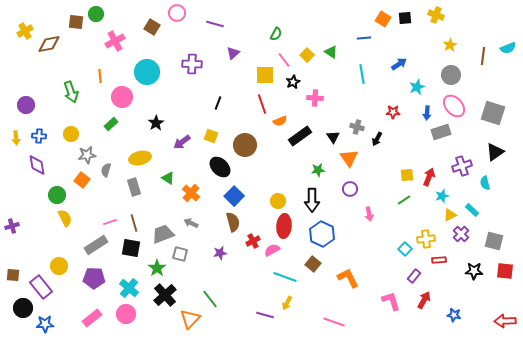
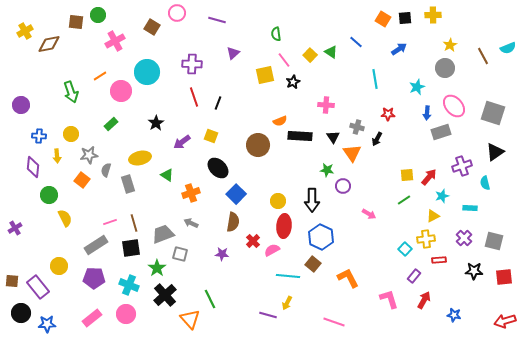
green circle at (96, 14): moved 2 px right, 1 px down
yellow cross at (436, 15): moved 3 px left; rotated 21 degrees counterclockwise
purple line at (215, 24): moved 2 px right, 4 px up
green semicircle at (276, 34): rotated 144 degrees clockwise
blue line at (364, 38): moved 8 px left, 4 px down; rotated 48 degrees clockwise
yellow square at (307, 55): moved 3 px right
brown line at (483, 56): rotated 36 degrees counterclockwise
blue arrow at (399, 64): moved 15 px up
cyan line at (362, 74): moved 13 px right, 5 px down
yellow square at (265, 75): rotated 12 degrees counterclockwise
gray circle at (451, 75): moved 6 px left, 7 px up
orange line at (100, 76): rotated 64 degrees clockwise
pink circle at (122, 97): moved 1 px left, 6 px up
pink cross at (315, 98): moved 11 px right, 7 px down
red line at (262, 104): moved 68 px left, 7 px up
purple circle at (26, 105): moved 5 px left
red star at (393, 112): moved 5 px left, 2 px down
black rectangle at (300, 136): rotated 40 degrees clockwise
yellow arrow at (16, 138): moved 41 px right, 18 px down
brown circle at (245, 145): moved 13 px right
gray star at (87, 155): moved 2 px right
orange triangle at (349, 158): moved 3 px right, 5 px up
purple diamond at (37, 165): moved 4 px left, 2 px down; rotated 15 degrees clockwise
black ellipse at (220, 167): moved 2 px left, 1 px down
green star at (318, 170): moved 9 px right; rotated 16 degrees clockwise
red arrow at (429, 177): rotated 18 degrees clockwise
green triangle at (168, 178): moved 1 px left, 3 px up
gray rectangle at (134, 187): moved 6 px left, 3 px up
purple circle at (350, 189): moved 7 px left, 3 px up
orange cross at (191, 193): rotated 30 degrees clockwise
green circle at (57, 195): moved 8 px left
blue square at (234, 196): moved 2 px right, 2 px up
cyan rectangle at (472, 210): moved 2 px left, 2 px up; rotated 40 degrees counterclockwise
pink arrow at (369, 214): rotated 48 degrees counterclockwise
yellow triangle at (450, 215): moved 17 px left, 1 px down
brown semicircle at (233, 222): rotated 24 degrees clockwise
purple cross at (12, 226): moved 3 px right, 2 px down; rotated 16 degrees counterclockwise
blue hexagon at (322, 234): moved 1 px left, 3 px down
purple cross at (461, 234): moved 3 px right, 4 px down
red cross at (253, 241): rotated 16 degrees counterclockwise
black square at (131, 248): rotated 18 degrees counterclockwise
purple star at (220, 253): moved 2 px right, 1 px down; rotated 16 degrees clockwise
red square at (505, 271): moved 1 px left, 6 px down; rotated 12 degrees counterclockwise
brown square at (13, 275): moved 1 px left, 6 px down
cyan line at (285, 277): moved 3 px right, 1 px up; rotated 15 degrees counterclockwise
purple rectangle at (41, 287): moved 3 px left
cyan cross at (129, 288): moved 3 px up; rotated 18 degrees counterclockwise
green line at (210, 299): rotated 12 degrees clockwise
pink L-shape at (391, 301): moved 2 px left, 2 px up
black circle at (23, 308): moved 2 px left, 5 px down
purple line at (265, 315): moved 3 px right
orange triangle at (190, 319): rotated 25 degrees counterclockwise
red arrow at (505, 321): rotated 15 degrees counterclockwise
blue star at (45, 324): moved 2 px right
